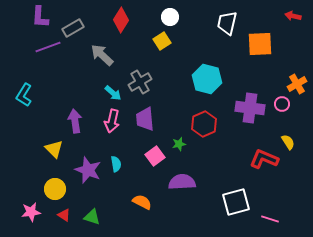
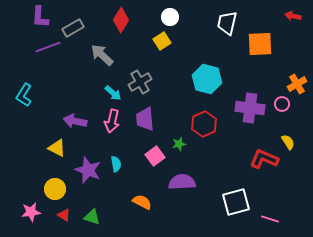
purple arrow: rotated 70 degrees counterclockwise
yellow triangle: moved 3 px right, 1 px up; rotated 18 degrees counterclockwise
